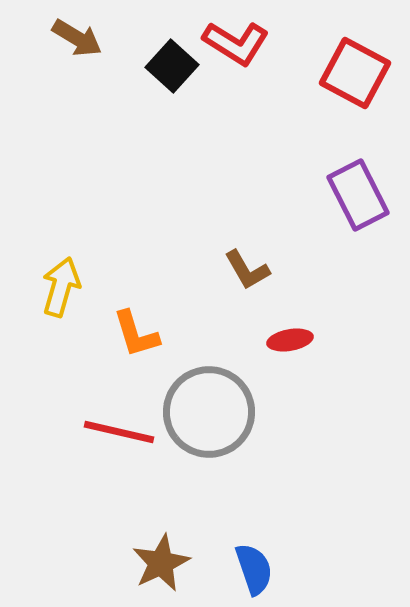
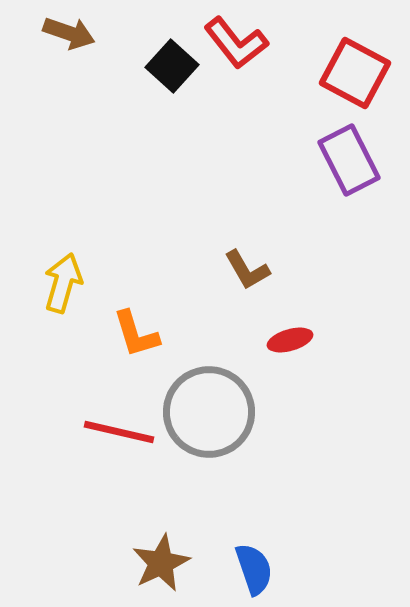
brown arrow: moved 8 px left, 5 px up; rotated 12 degrees counterclockwise
red L-shape: rotated 20 degrees clockwise
purple rectangle: moved 9 px left, 35 px up
yellow arrow: moved 2 px right, 4 px up
red ellipse: rotated 6 degrees counterclockwise
